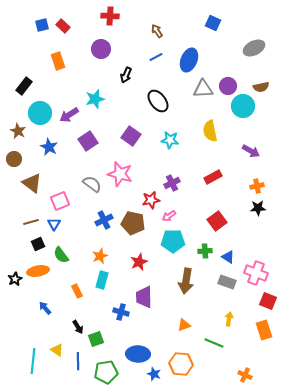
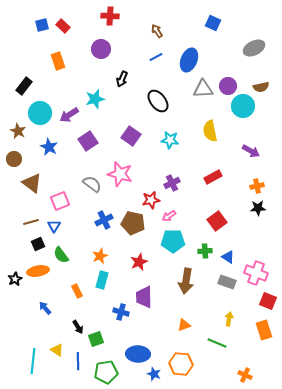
black arrow at (126, 75): moved 4 px left, 4 px down
blue triangle at (54, 224): moved 2 px down
green line at (214, 343): moved 3 px right
